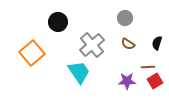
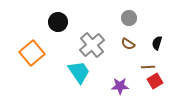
gray circle: moved 4 px right
purple star: moved 7 px left, 5 px down
